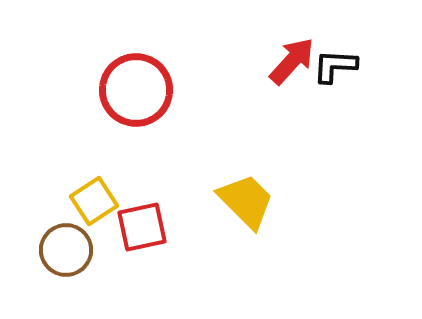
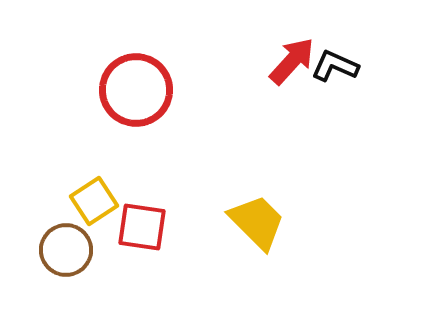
black L-shape: rotated 21 degrees clockwise
yellow trapezoid: moved 11 px right, 21 px down
red square: rotated 20 degrees clockwise
